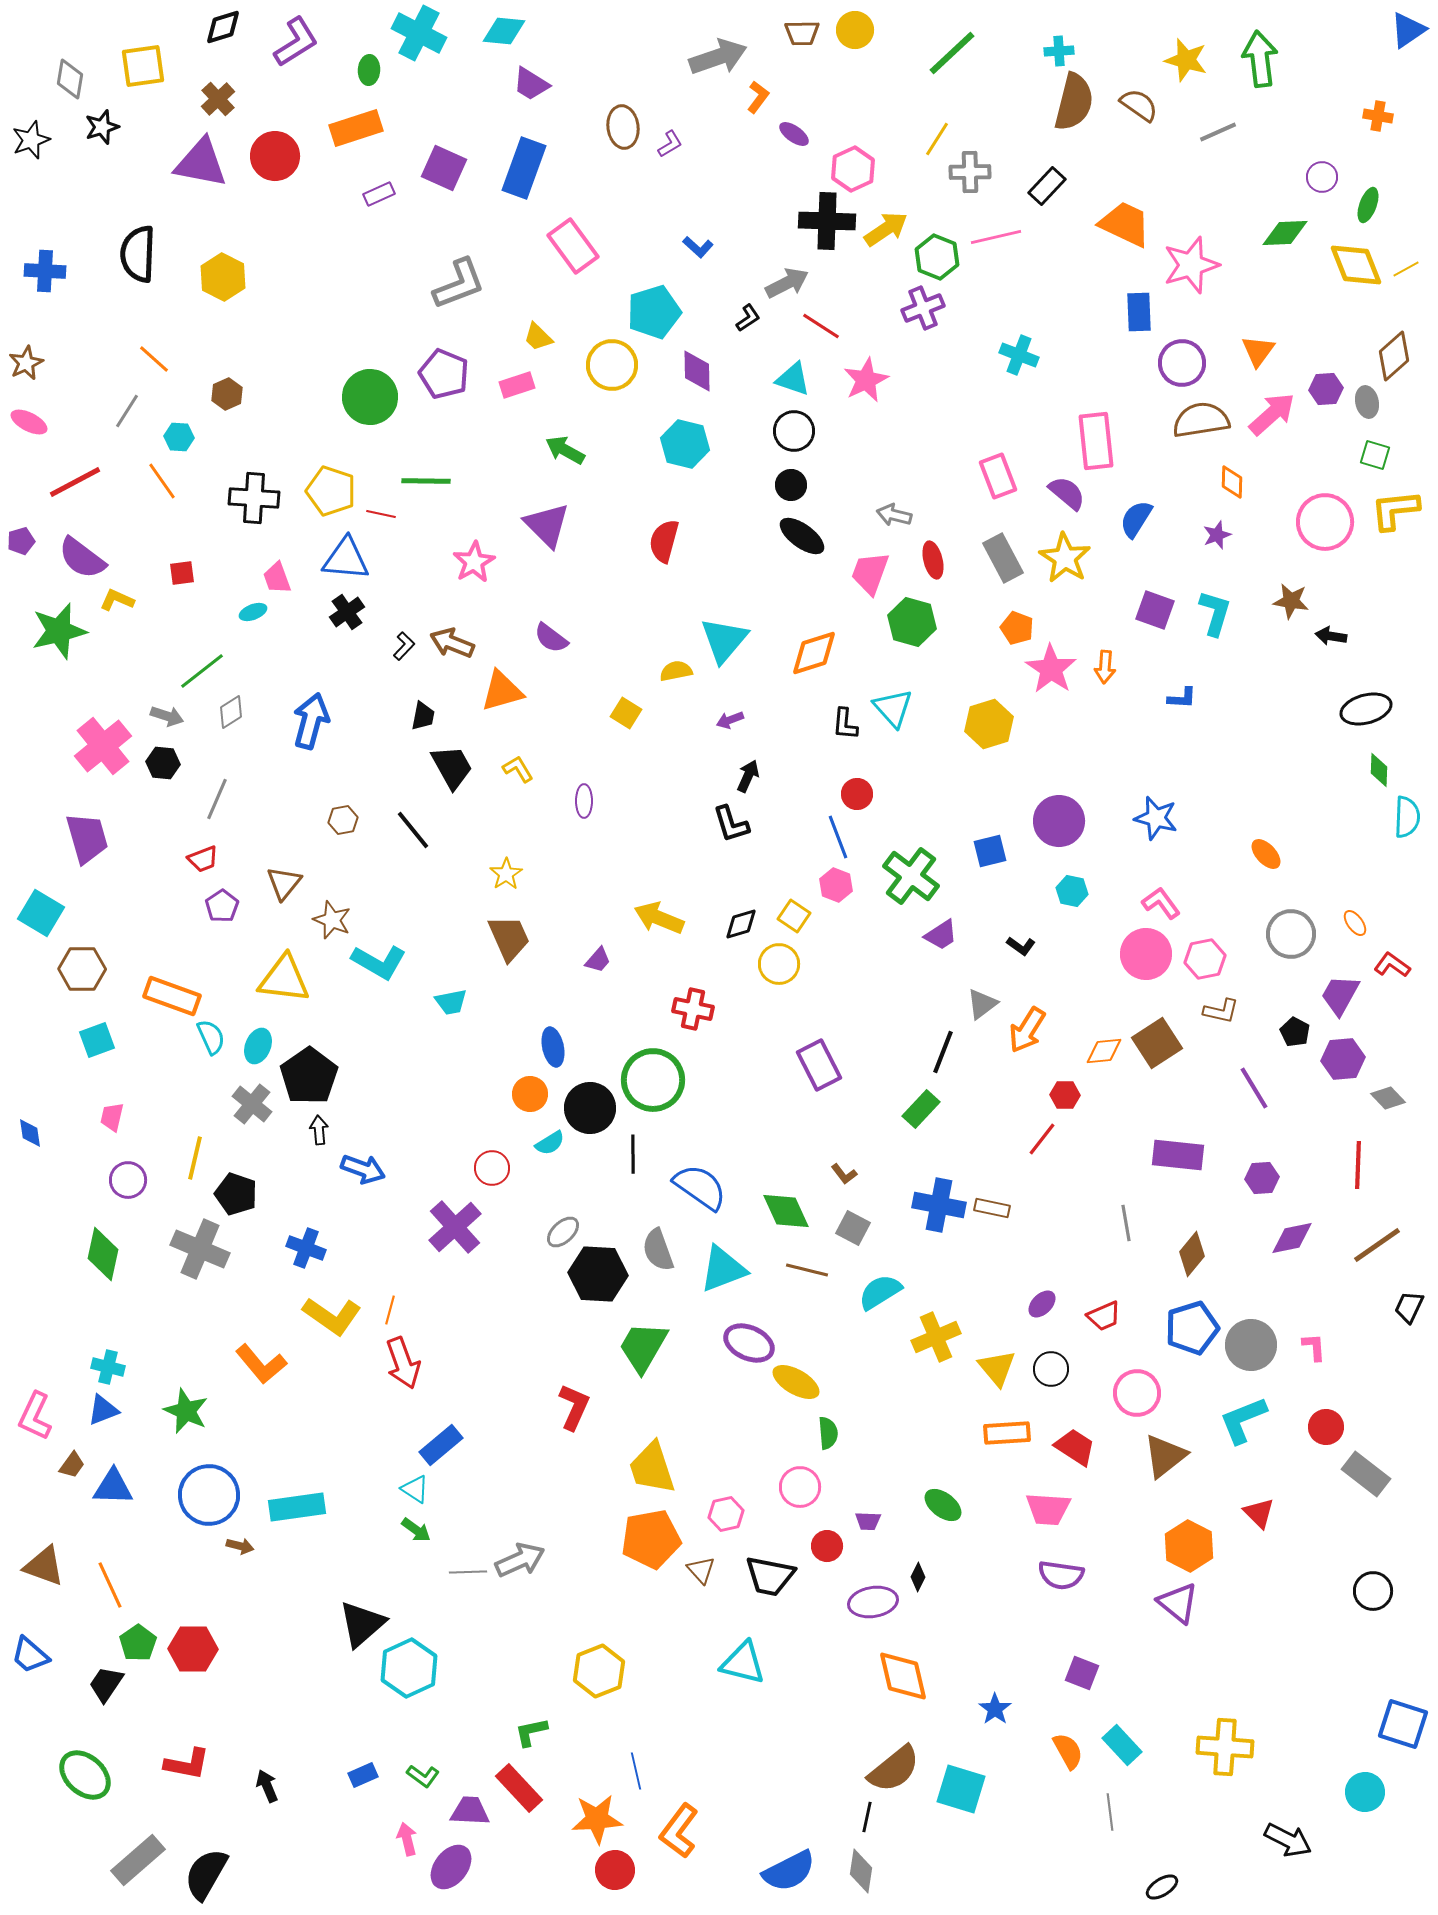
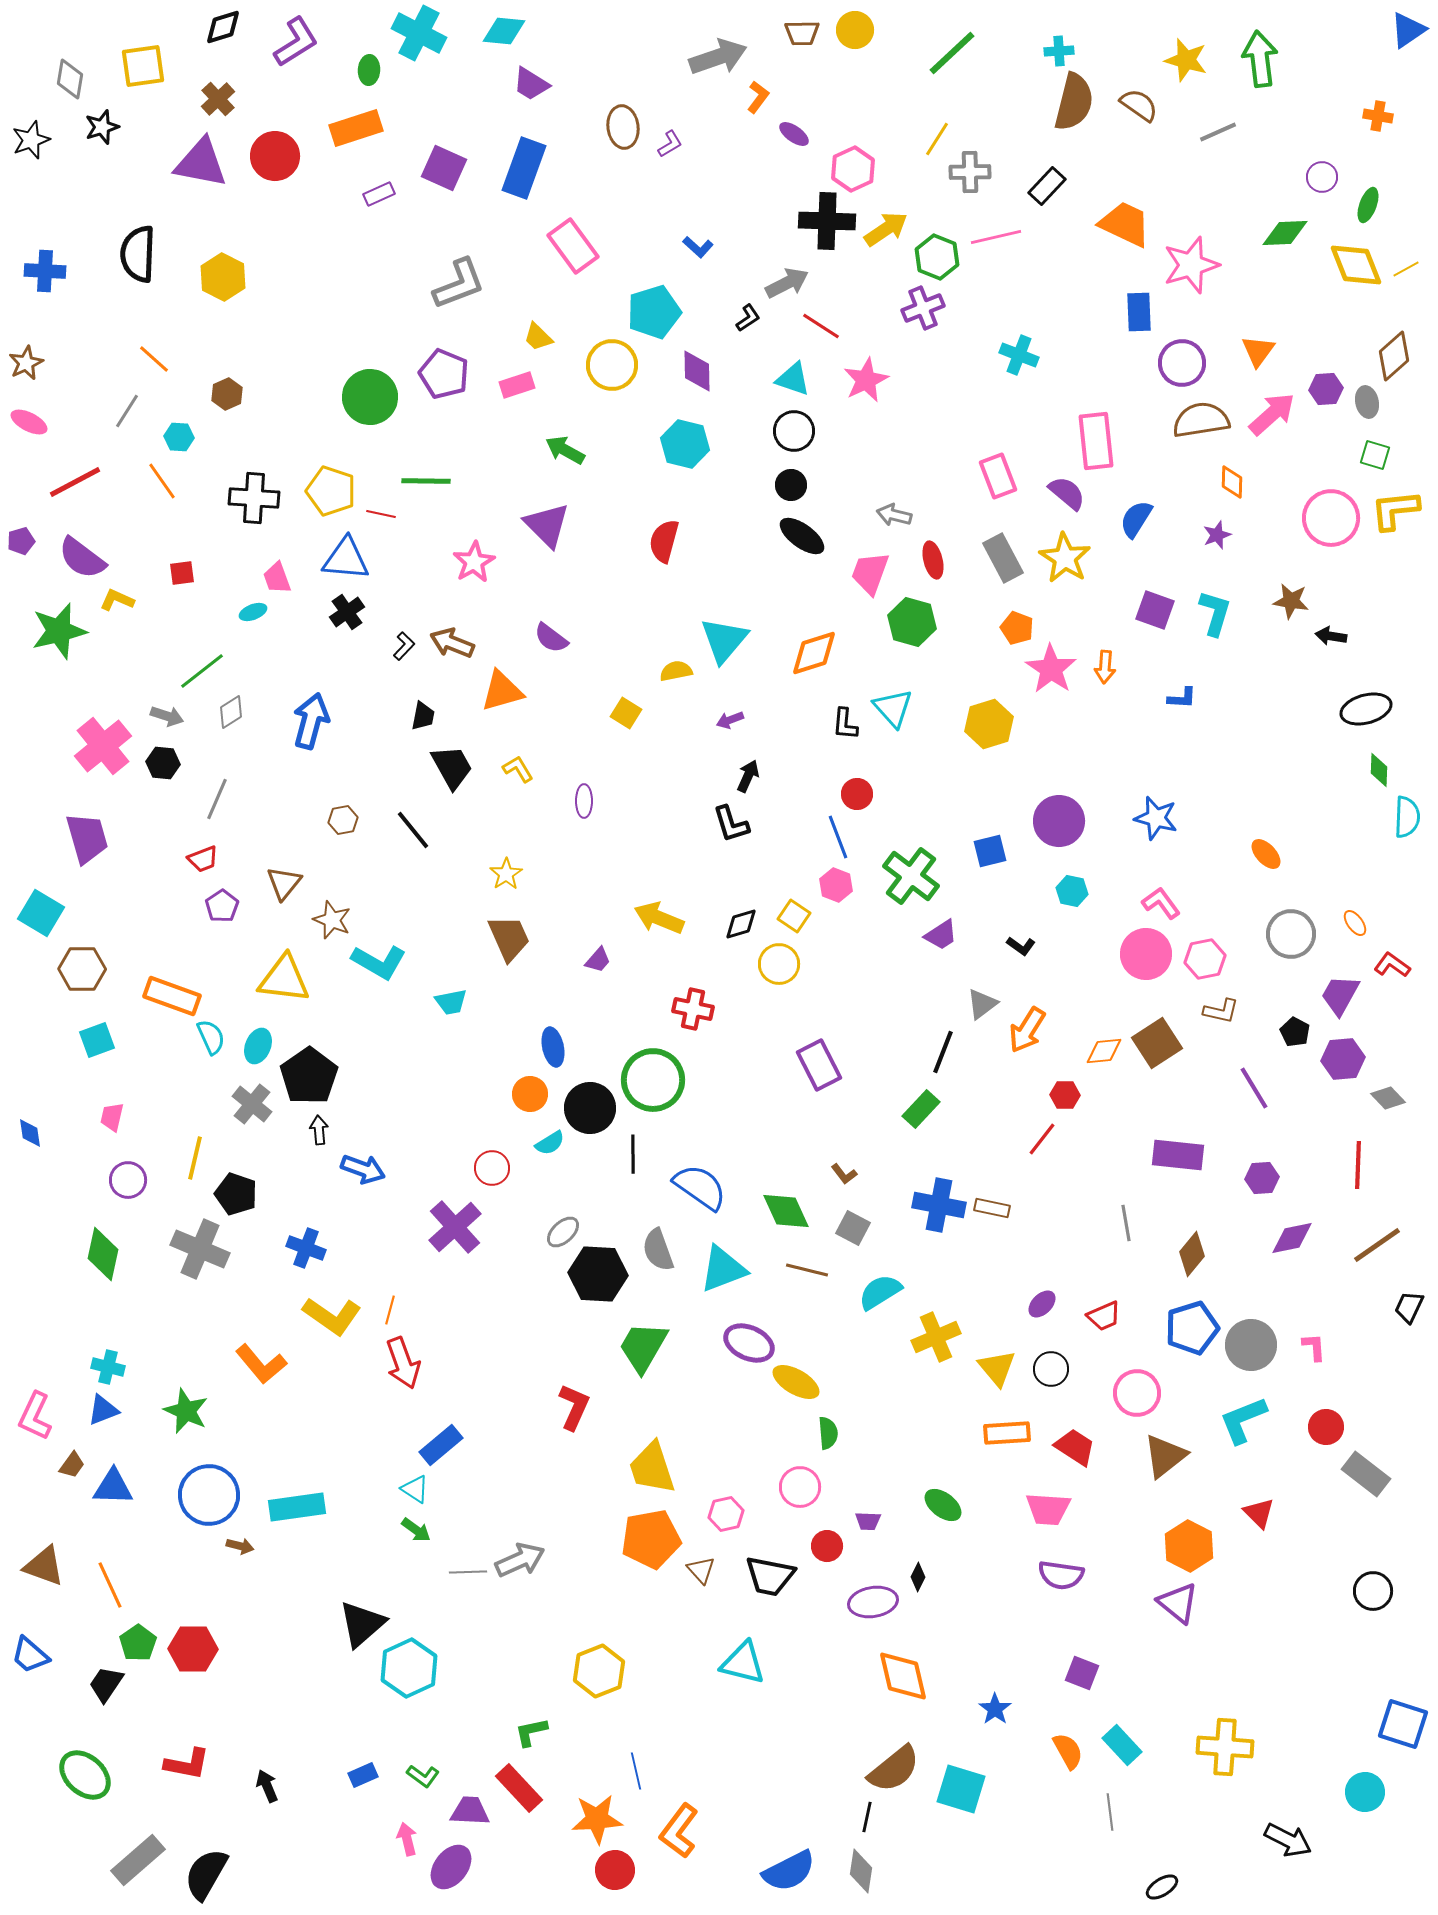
pink circle at (1325, 522): moved 6 px right, 4 px up
